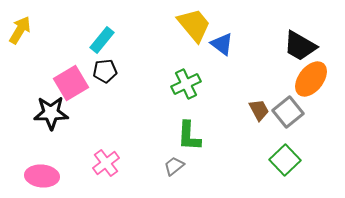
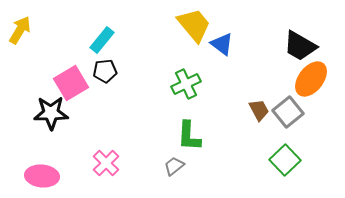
pink cross: rotated 8 degrees counterclockwise
